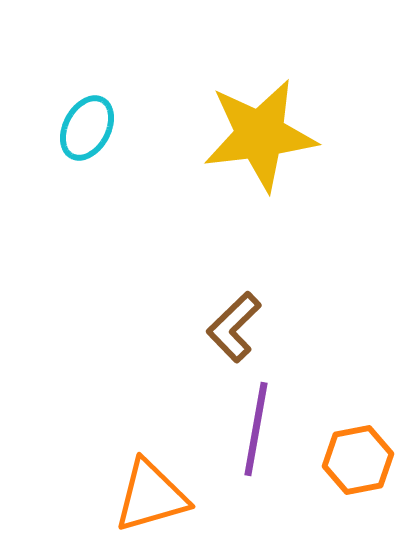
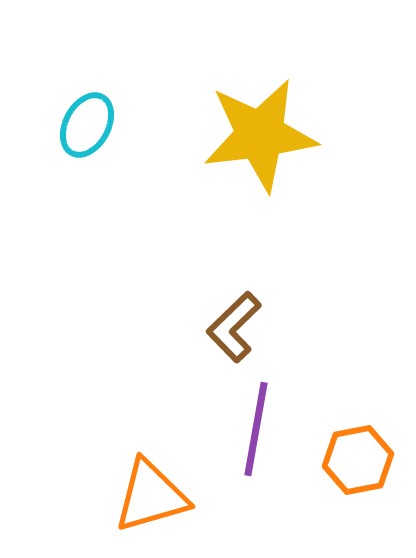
cyan ellipse: moved 3 px up
